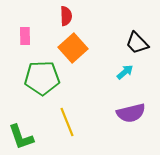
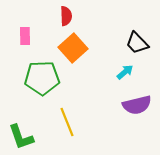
purple semicircle: moved 6 px right, 8 px up
